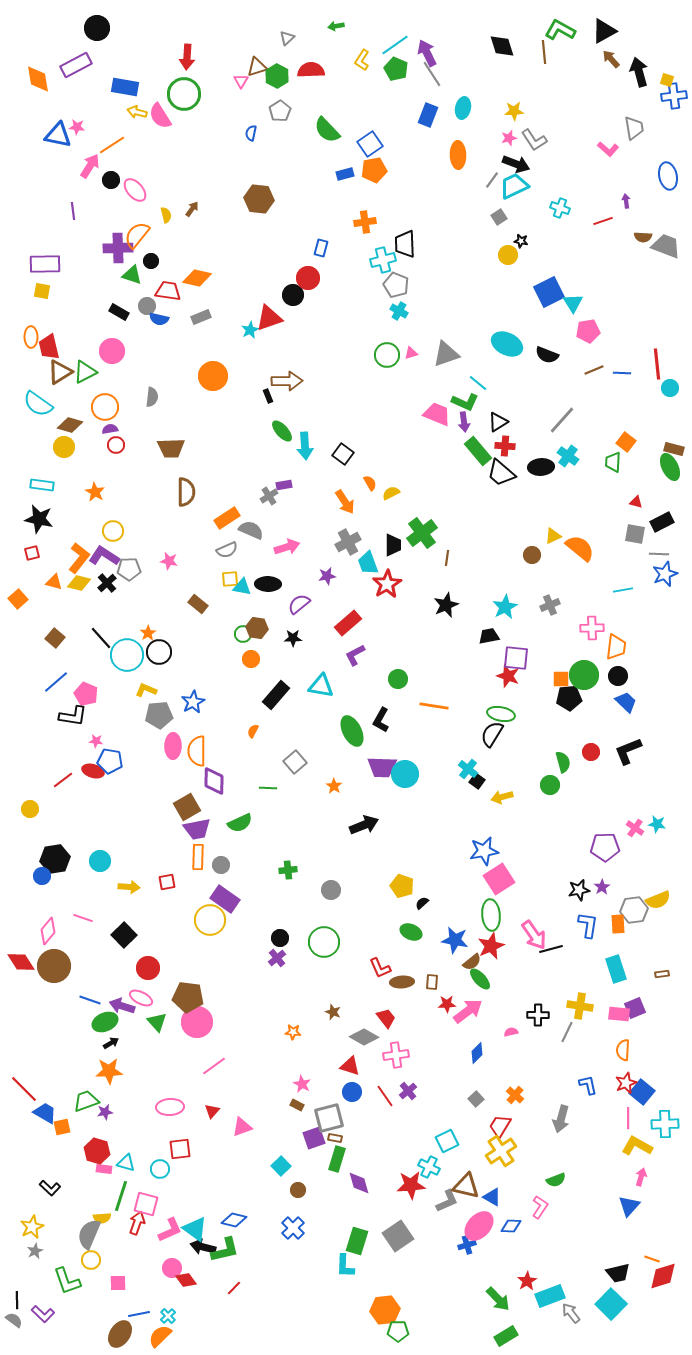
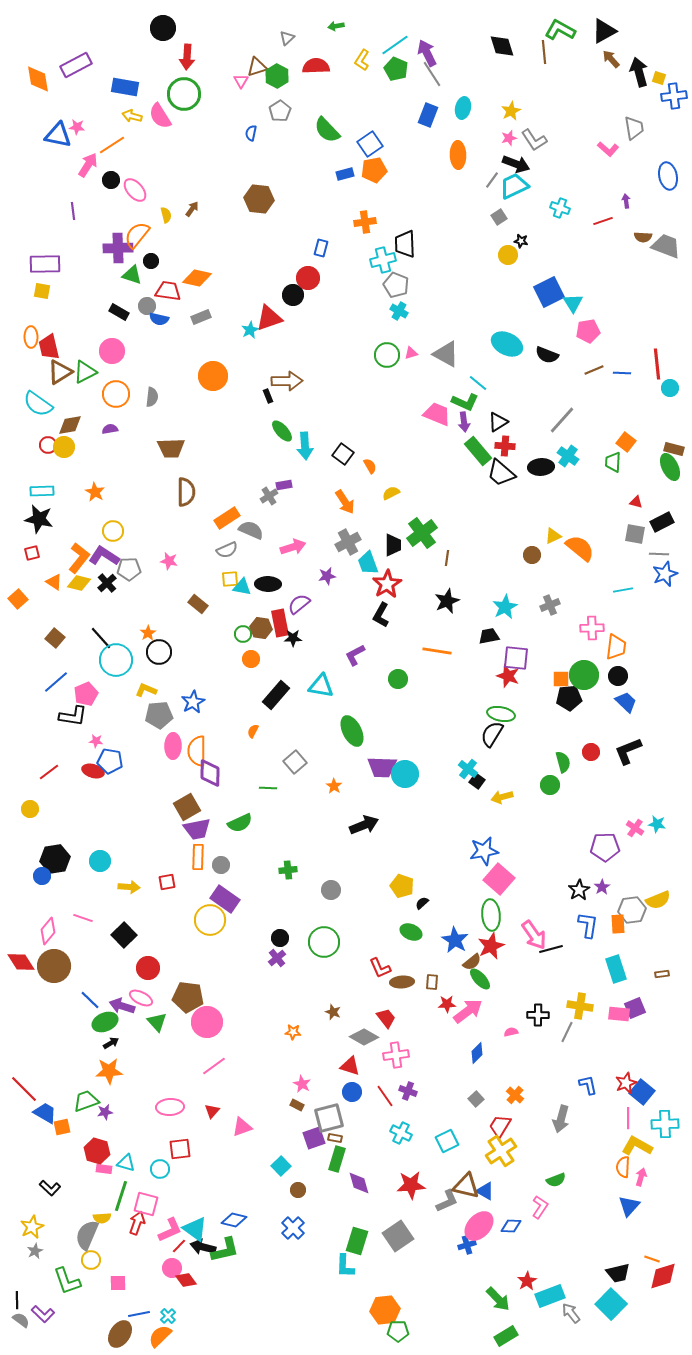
black circle at (97, 28): moved 66 px right
red semicircle at (311, 70): moved 5 px right, 4 px up
yellow square at (667, 80): moved 8 px left, 2 px up
yellow star at (514, 111): moved 3 px left; rotated 24 degrees counterclockwise
yellow arrow at (137, 112): moved 5 px left, 4 px down
pink arrow at (90, 166): moved 2 px left, 1 px up
gray triangle at (446, 354): rotated 48 degrees clockwise
orange circle at (105, 407): moved 11 px right, 13 px up
brown diamond at (70, 425): rotated 25 degrees counterclockwise
red circle at (116, 445): moved 68 px left
orange semicircle at (370, 483): moved 17 px up
cyan rectangle at (42, 485): moved 6 px down; rotated 10 degrees counterclockwise
pink arrow at (287, 547): moved 6 px right
orange triangle at (54, 582): rotated 18 degrees clockwise
black star at (446, 605): moved 1 px right, 4 px up
red rectangle at (348, 623): moved 68 px left; rotated 60 degrees counterclockwise
brown hexagon at (257, 628): moved 4 px right
cyan circle at (127, 655): moved 11 px left, 5 px down
pink pentagon at (86, 694): rotated 25 degrees clockwise
orange line at (434, 706): moved 3 px right, 55 px up
black L-shape at (381, 720): moved 105 px up
red line at (63, 780): moved 14 px left, 8 px up
purple diamond at (214, 781): moved 4 px left, 8 px up
pink square at (499, 879): rotated 16 degrees counterclockwise
black star at (579, 890): rotated 20 degrees counterclockwise
gray hexagon at (634, 910): moved 2 px left
blue star at (455, 940): rotated 20 degrees clockwise
blue line at (90, 1000): rotated 25 degrees clockwise
pink circle at (197, 1022): moved 10 px right
orange semicircle at (623, 1050): moved 117 px down
purple cross at (408, 1091): rotated 30 degrees counterclockwise
cyan cross at (429, 1167): moved 28 px left, 34 px up
blue triangle at (492, 1197): moved 7 px left, 6 px up
gray semicircle at (89, 1234): moved 2 px left, 1 px down
red line at (234, 1288): moved 55 px left, 42 px up
gray semicircle at (14, 1320): moved 7 px right
